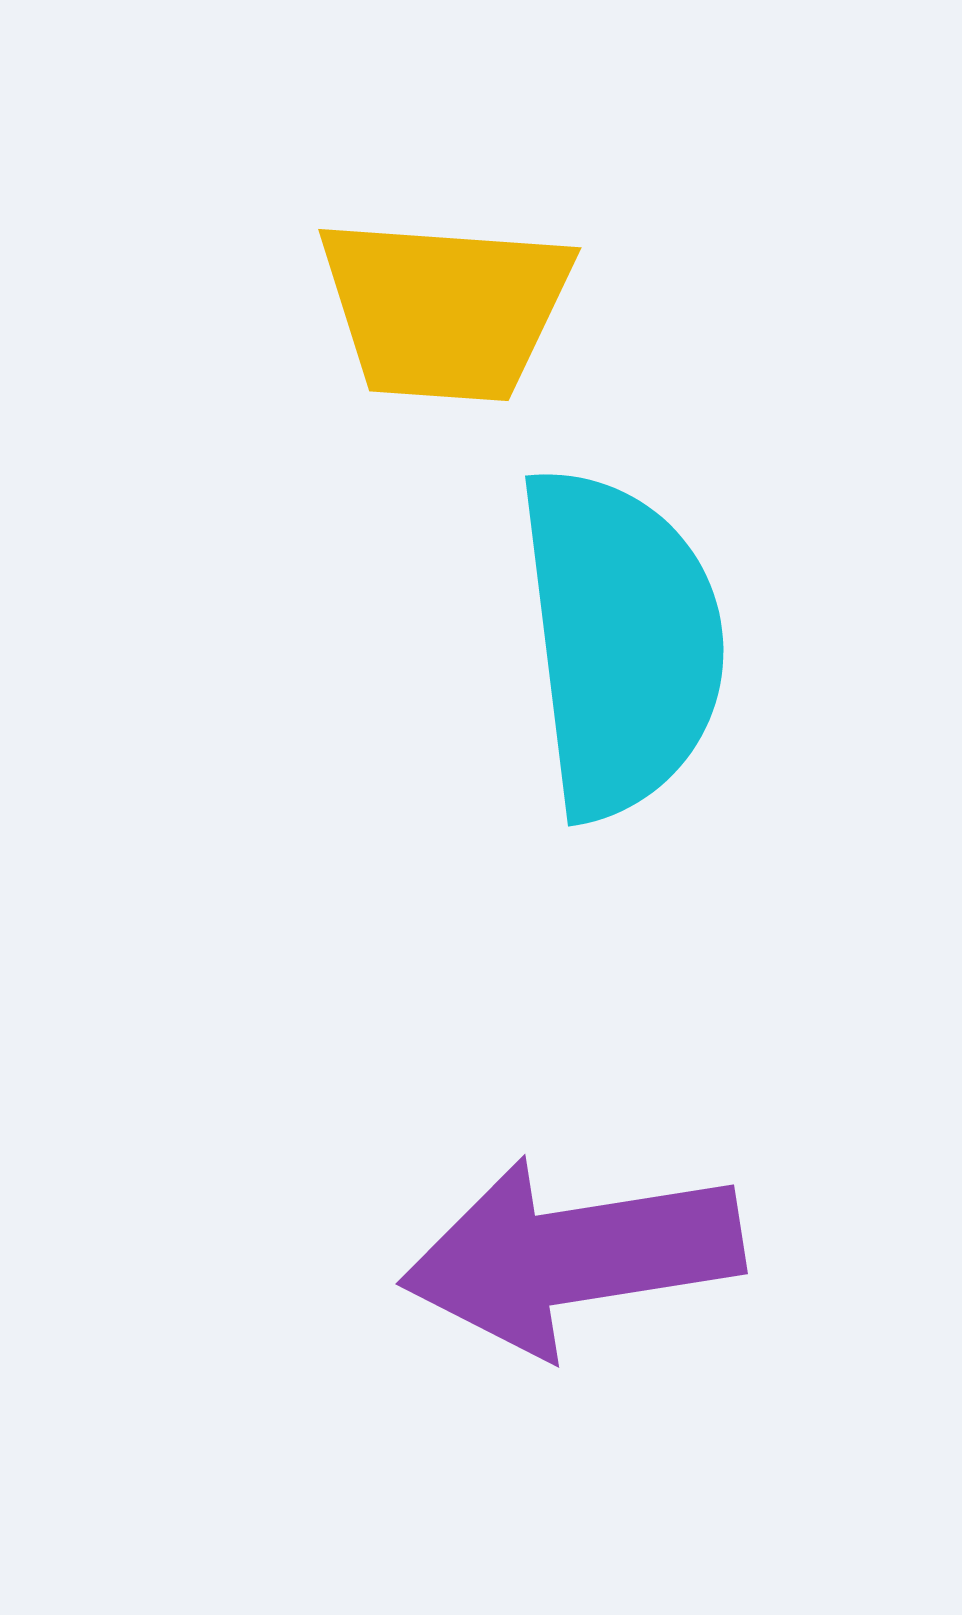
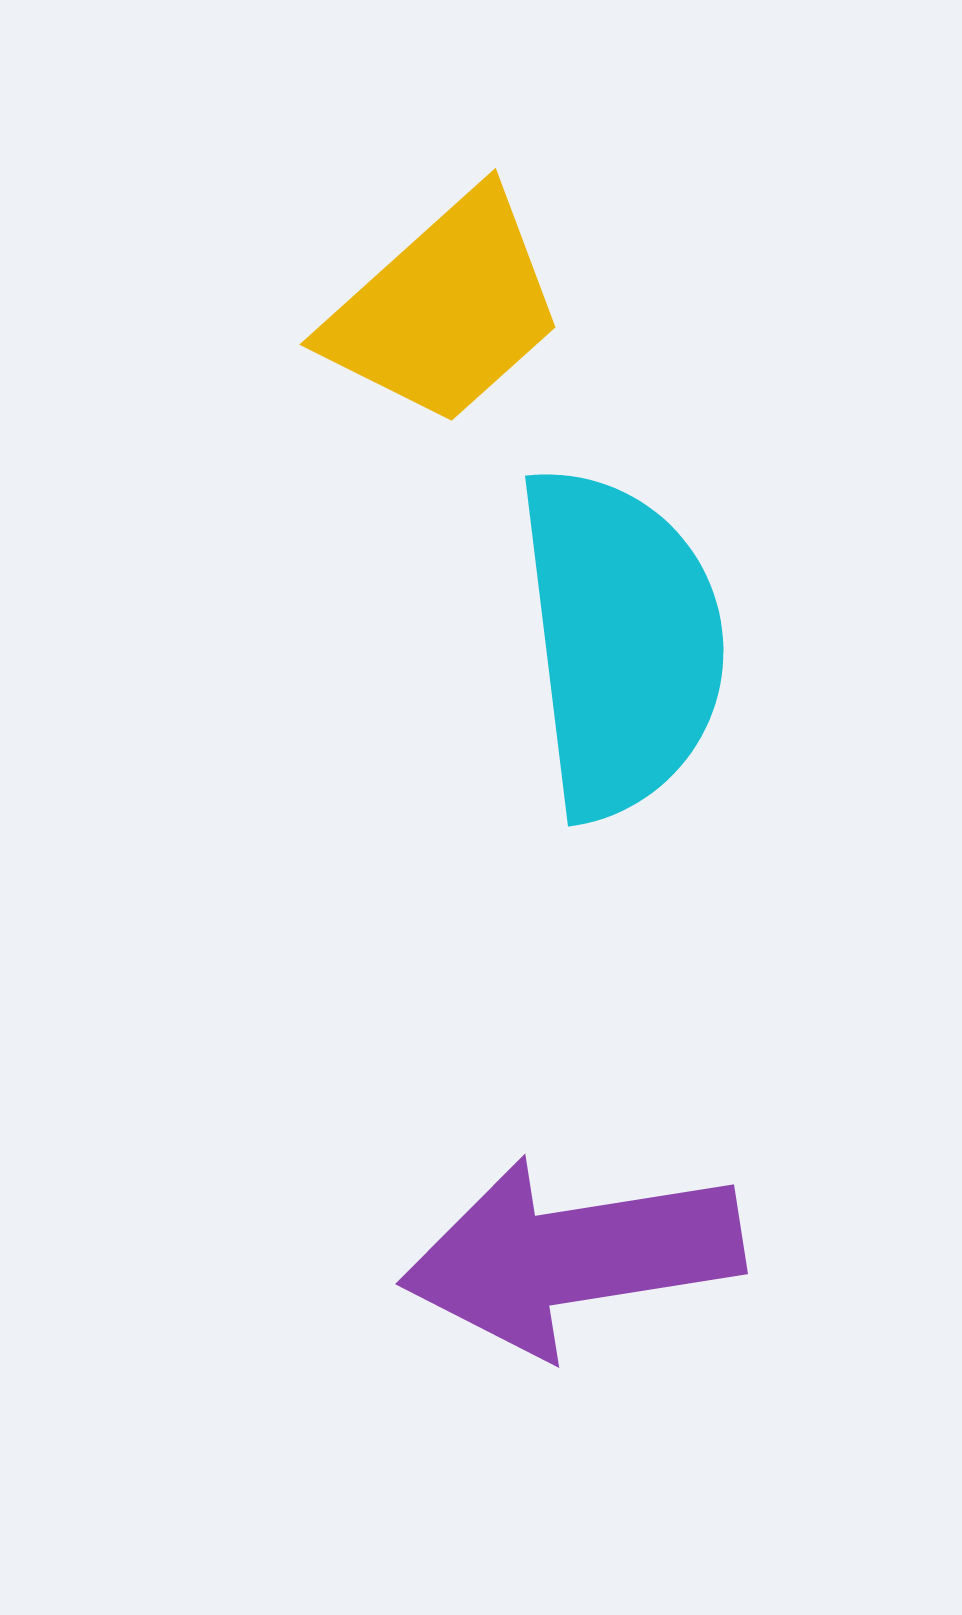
yellow trapezoid: rotated 46 degrees counterclockwise
